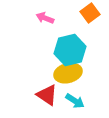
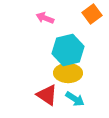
orange square: moved 2 px right, 1 px down
cyan hexagon: moved 2 px left
yellow ellipse: rotated 16 degrees clockwise
cyan arrow: moved 2 px up
